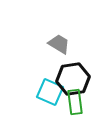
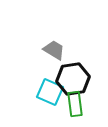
gray trapezoid: moved 5 px left, 6 px down
green rectangle: moved 2 px down
